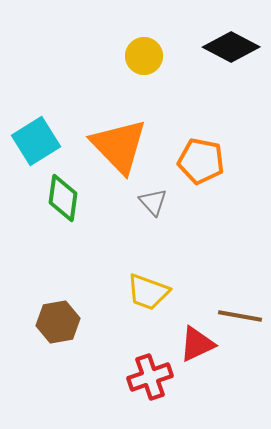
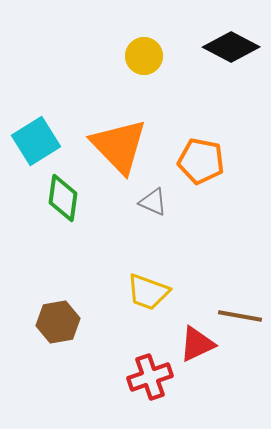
gray triangle: rotated 24 degrees counterclockwise
